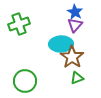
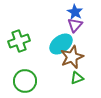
green cross: moved 17 px down
cyan ellipse: rotated 35 degrees counterclockwise
brown star: rotated 15 degrees clockwise
